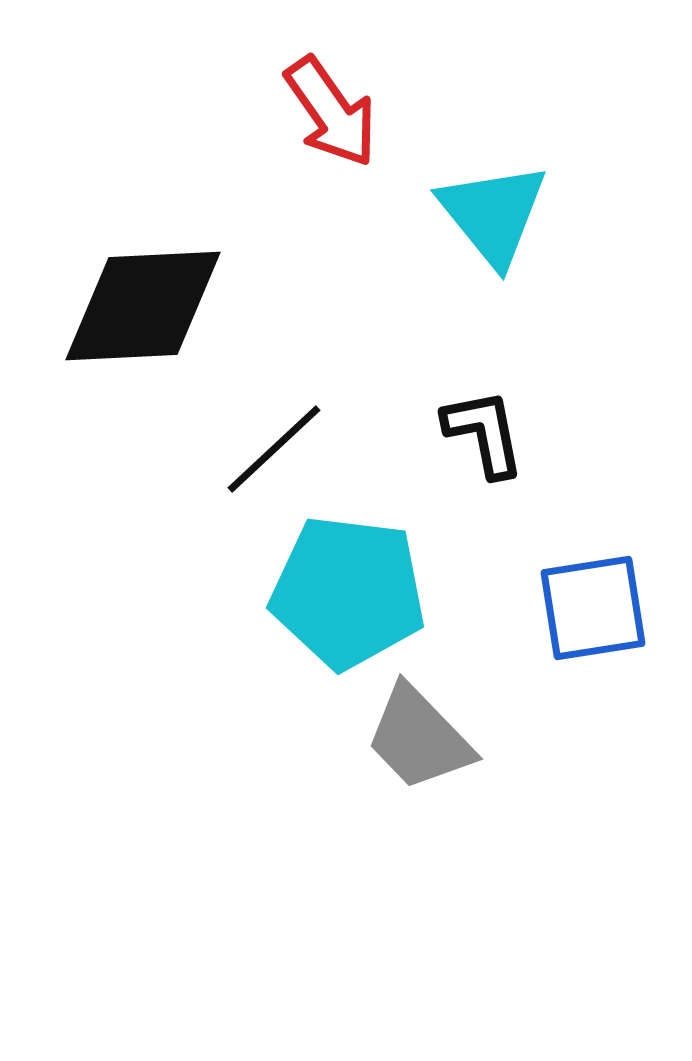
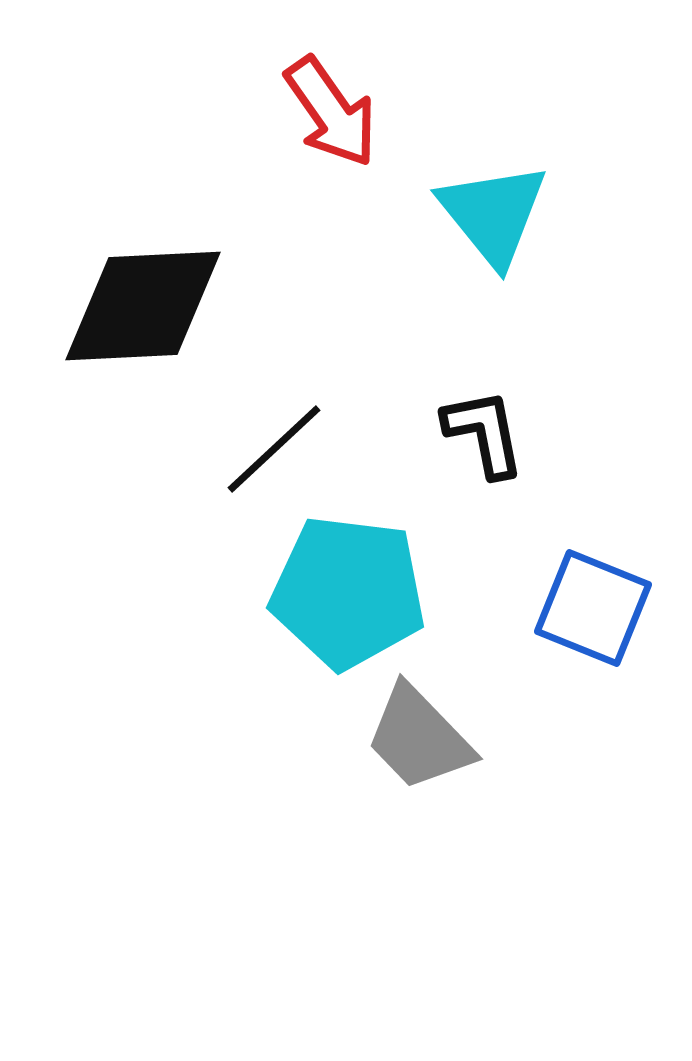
blue square: rotated 31 degrees clockwise
